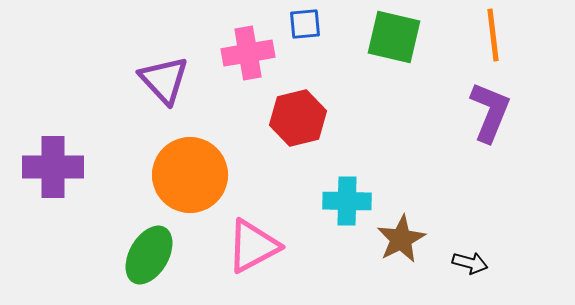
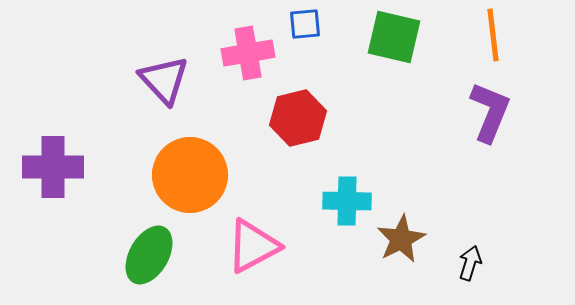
black arrow: rotated 88 degrees counterclockwise
